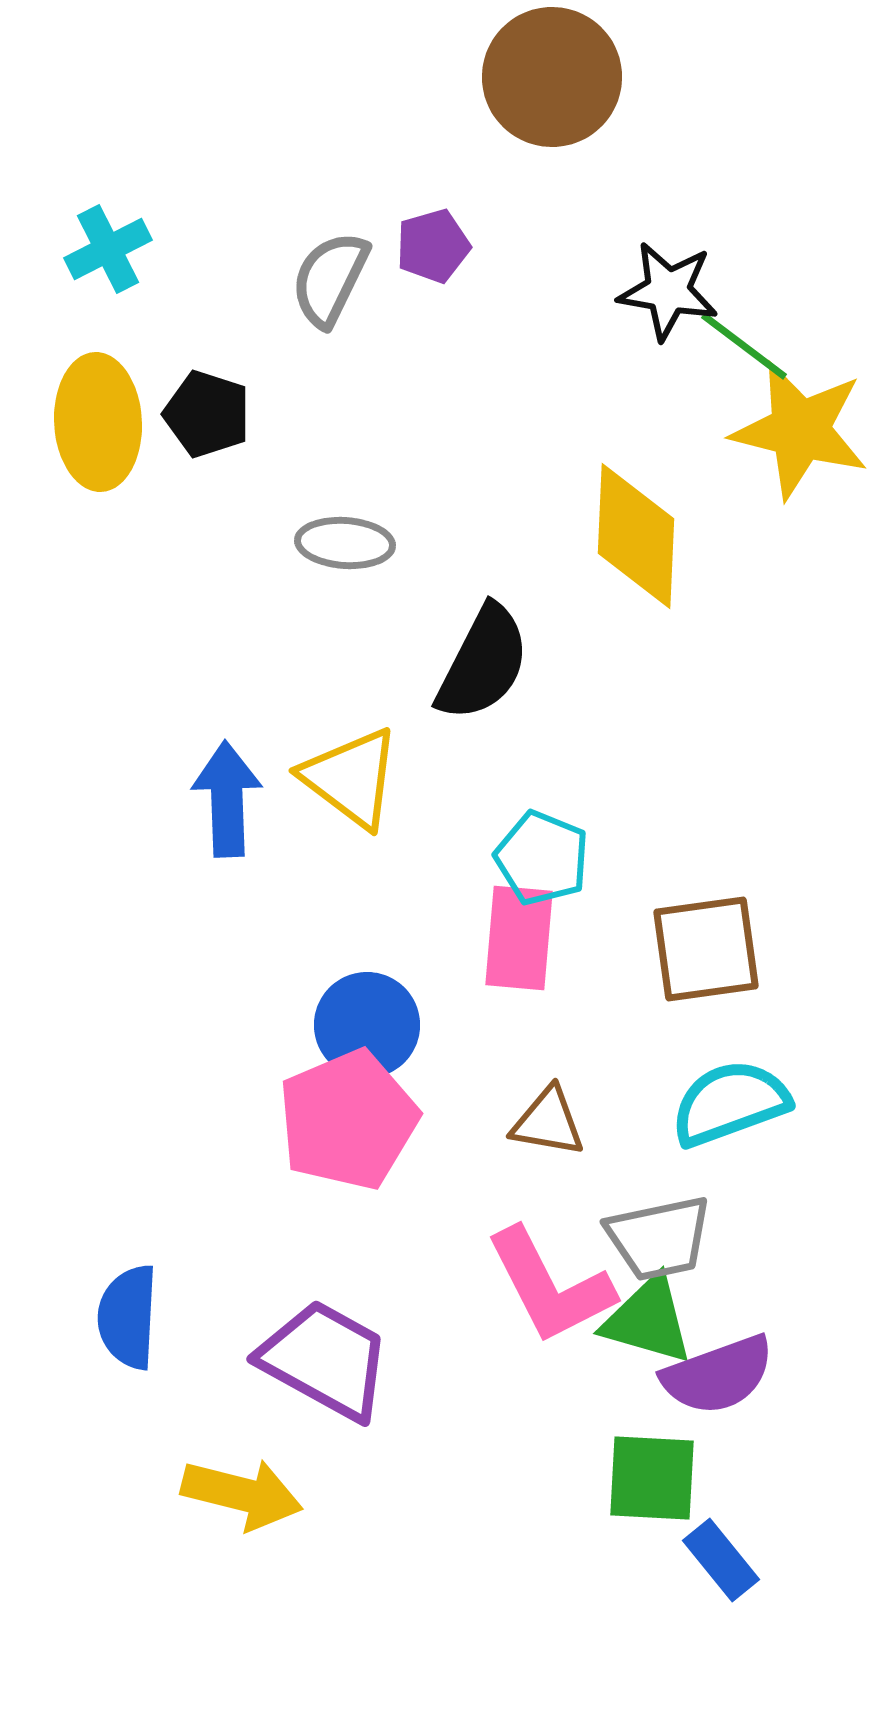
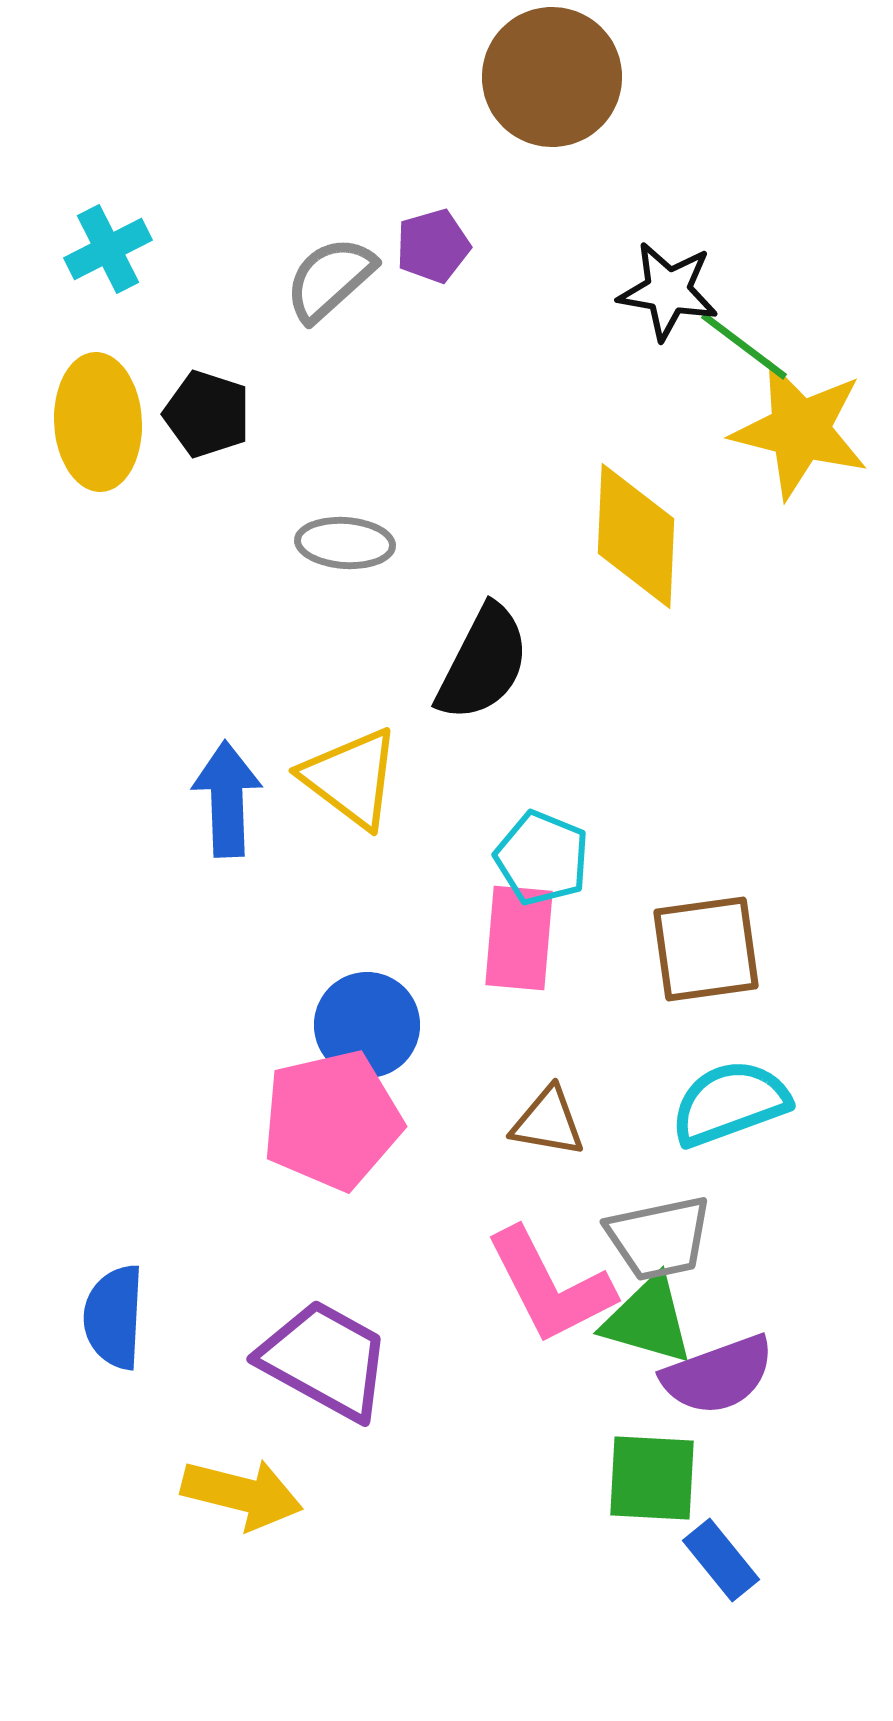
gray semicircle: rotated 22 degrees clockwise
pink pentagon: moved 16 px left; rotated 10 degrees clockwise
blue semicircle: moved 14 px left
